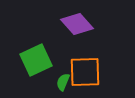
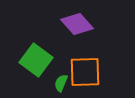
green square: rotated 28 degrees counterclockwise
green semicircle: moved 2 px left, 1 px down
